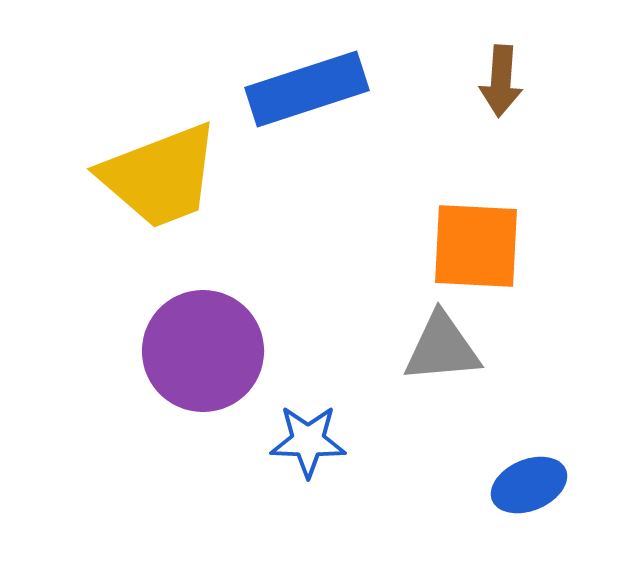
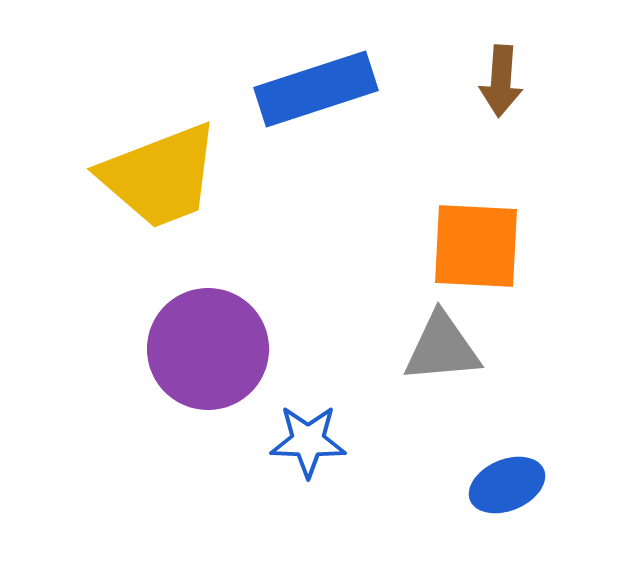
blue rectangle: moved 9 px right
purple circle: moved 5 px right, 2 px up
blue ellipse: moved 22 px left
